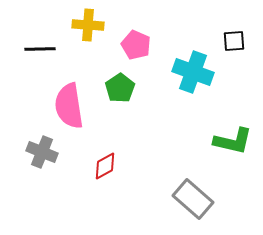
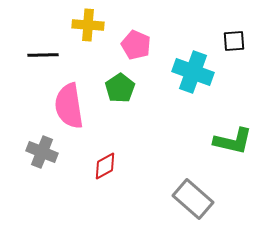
black line: moved 3 px right, 6 px down
